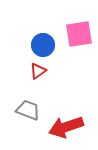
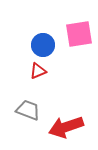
red triangle: rotated 12 degrees clockwise
